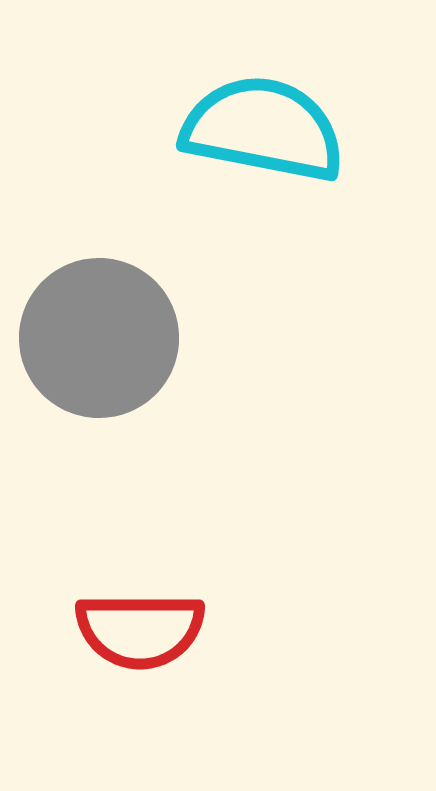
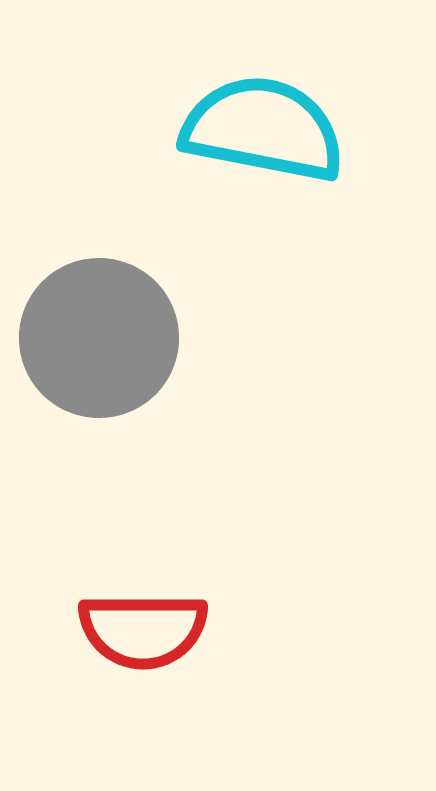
red semicircle: moved 3 px right
